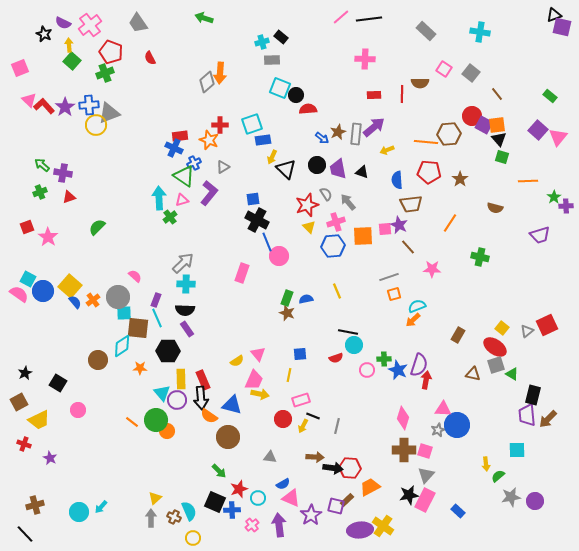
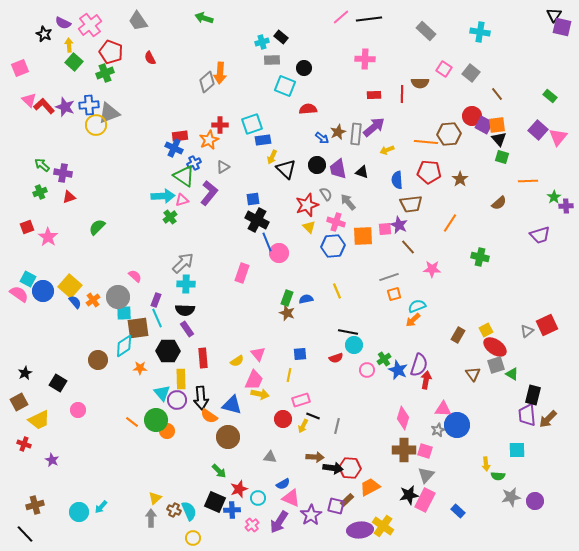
black triangle at (554, 15): rotated 35 degrees counterclockwise
gray trapezoid at (138, 23): moved 2 px up
green square at (72, 61): moved 2 px right, 1 px down
cyan square at (280, 88): moved 5 px right, 2 px up
black circle at (296, 95): moved 8 px right, 27 px up
purple star at (65, 107): rotated 18 degrees counterclockwise
orange star at (209, 140): rotated 24 degrees clockwise
cyan arrow at (159, 198): moved 4 px right, 2 px up; rotated 90 degrees clockwise
brown semicircle at (495, 208): moved 4 px right, 5 px up; rotated 56 degrees counterclockwise
pink cross at (336, 222): rotated 36 degrees clockwise
pink circle at (279, 256): moved 3 px up
brown square at (138, 328): rotated 15 degrees counterclockwise
yellow square at (502, 328): moved 16 px left, 2 px down; rotated 24 degrees clockwise
cyan diamond at (122, 346): moved 2 px right
green cross at (384, 359): rotated 32 degrees counterclockwise
brown triangle at (473, 374): rotated 42 degrees clockwise
red rectangle at (203, 380): moved 22 px up; rotated 18 degrees clockwise
purple star at (50, 458): moved 2 px right, 2 px down
green semicircle at (498, 476): rotated 136 degrees counterclockwise
brown cross at (174, 517): moved 7 px up
purple arrow at (279, 525): moved 3 px up; rotated 140 degrees counterclockwise
